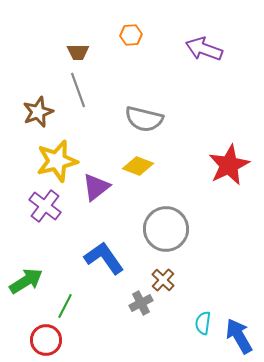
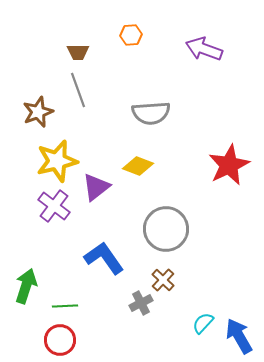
gray semicircle: moved 7 px right, 6 px up; rotated 18 degrees counterclockwise
purple cross: moved 9 px right
green arrow: moved 5 px down; rotated 40 degrees counterclockwise
green line: rotated 60 degrees clockwise
cyan semicircle: rotated 35 degrees clockwise
red circle: moved 14 px right
